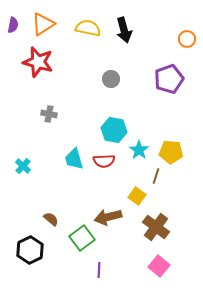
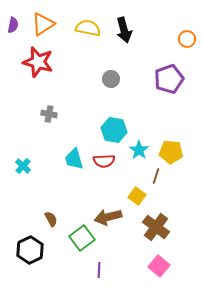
brown semicircle: rotated 21 degrees clockwise
